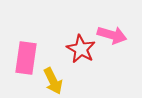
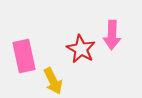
pink arrow: rotated 76 degrees clockwise
pink rectangle: moved 2 px left, 2 px up; rotated 20 degrees counterclockwise
